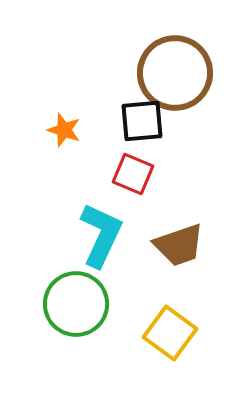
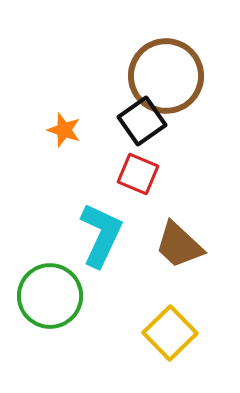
brown circle: moved 9 px left, 3 px down
black square: rotated 30 degrees counterclockwise
red square: moved 5 px right
brown trapezoid: rotated 62 degrees clockwise
green circle: moved 26 px left, 8 px up
yellow square: rotated 10 degrees clockwise
